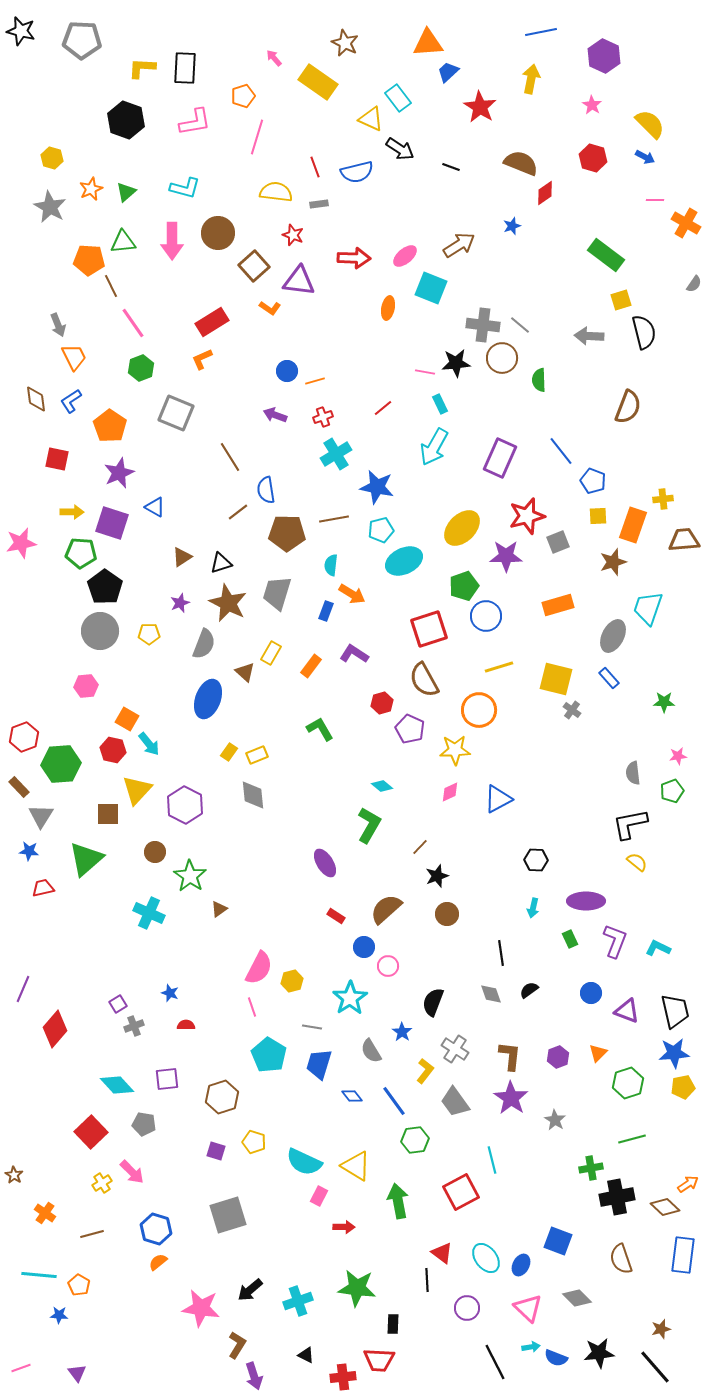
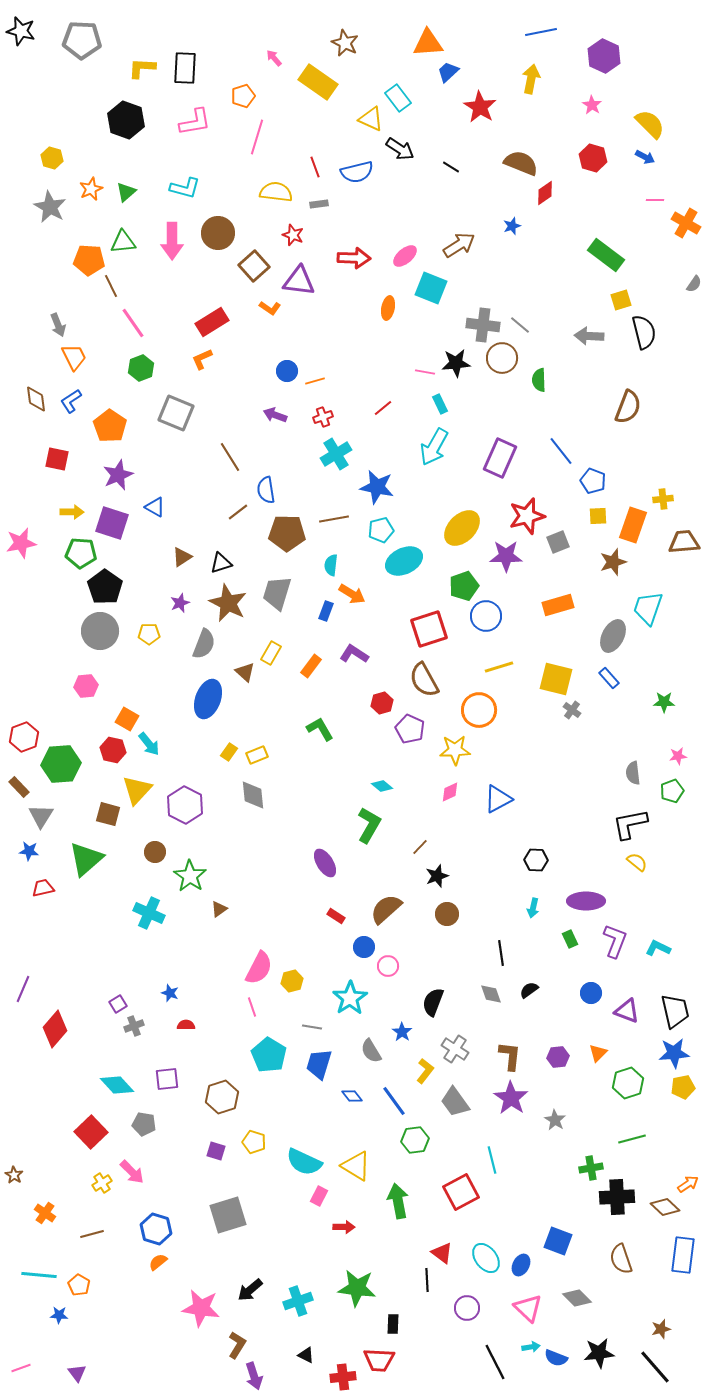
black line at (451, 167): rotated 12 degrees clockwise
purple star at (119, 473): moved 1 px left, 2 px down
brown trapezoid at (684, 540): moved 2 px down
brown square at (108, 814): rotated 15 degrees clockwise
purple hexagon at (558, 1057): rotated 15 degrees clockwise
black cross at (617, 1197): rotated 8 degrees clockwise
